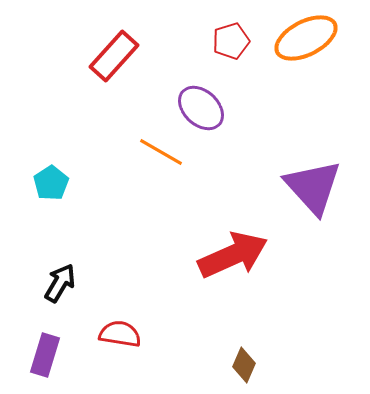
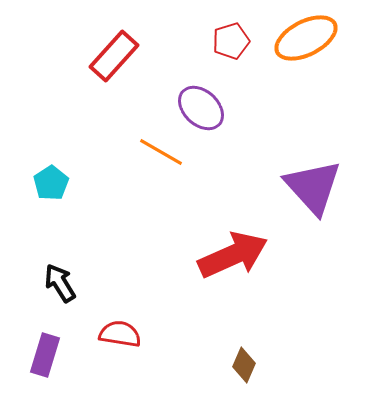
black arrow: rotated 63 degrees counterclockwise
